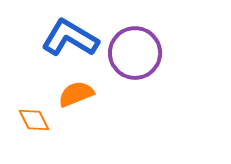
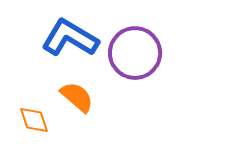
orange semicircle: moved 1 px right, 3 px down; rotated 63 degrees clockwise
orange diamond: rotated 8 degrees clockwise
